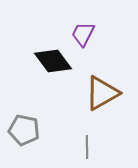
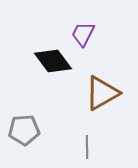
gray pentagon: rotated 16 degrees counterclockwise
